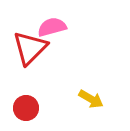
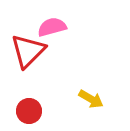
red triangle: moved 2 px left, 3 px down
red circle: moved 3 px right, 3 px down
